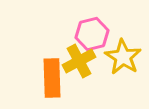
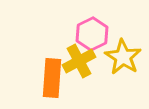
pink hexagon: rotated 12 degrees counterclockwise
orange rectangle: rotated 6 degrees clockwise
